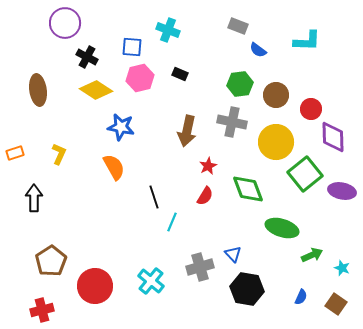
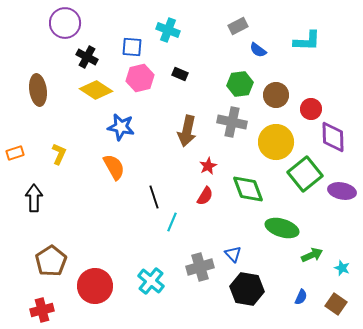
gray rectangle at (238, 26): rotated 48 degrees counterclockwise
